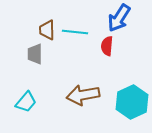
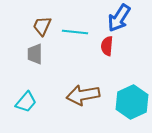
brown trapezoid: moved 5 px left, 4 px up; rotated 25 degrees clockwise
